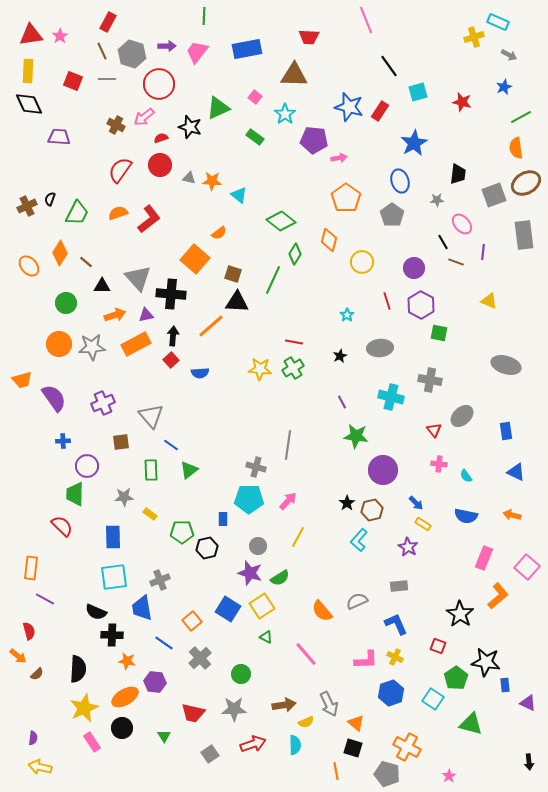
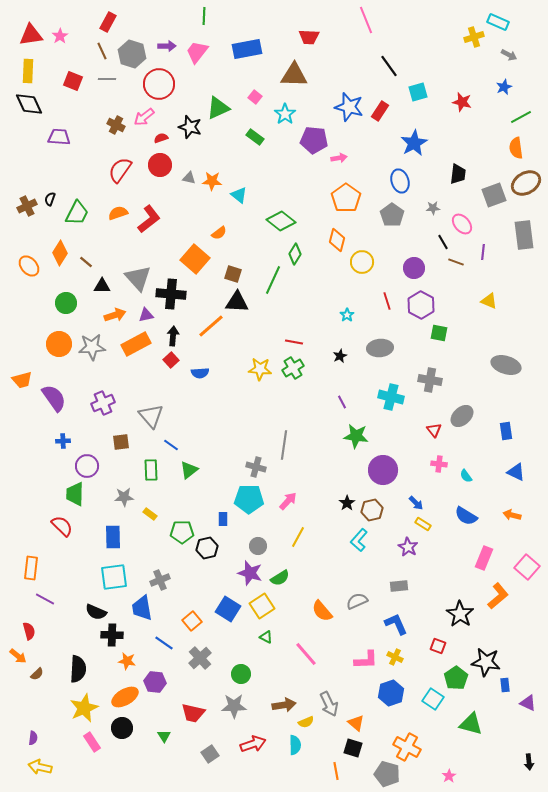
gray star at (437, 200): moved 4 px left, 8 px down
orange diamond at (329, 240): moved 8 px right
gray line at (288, 445): moved 4 px left
blue semicircle at (466, 516): rotated 20 degrees clockwise
gray star at (234, 709): moved 3 px up
